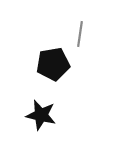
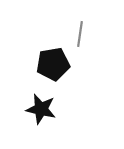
black star: moved 6 px up
